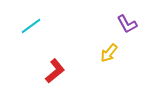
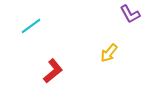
purple L-shape: moved 3 px right, 10 px up
red L-shape: moved 2 px left
